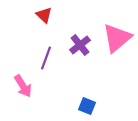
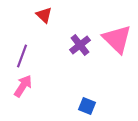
pink triangle: moved 1 px down; rotated 36 degrees counterclockwise
purple line: moved 24 px left, 2 px up
pink arrow: rotated 115 degrees counterclockwise
